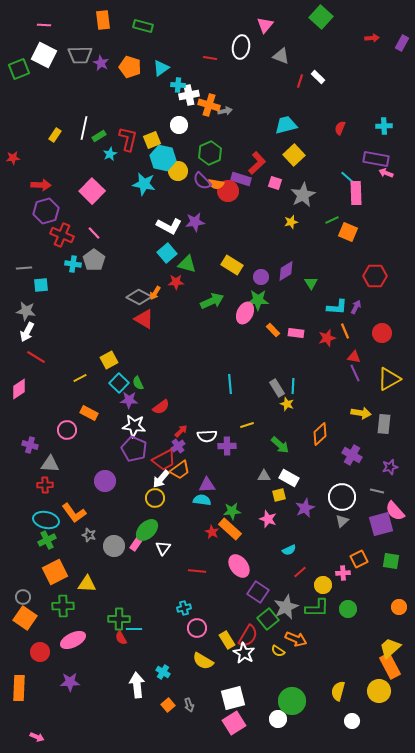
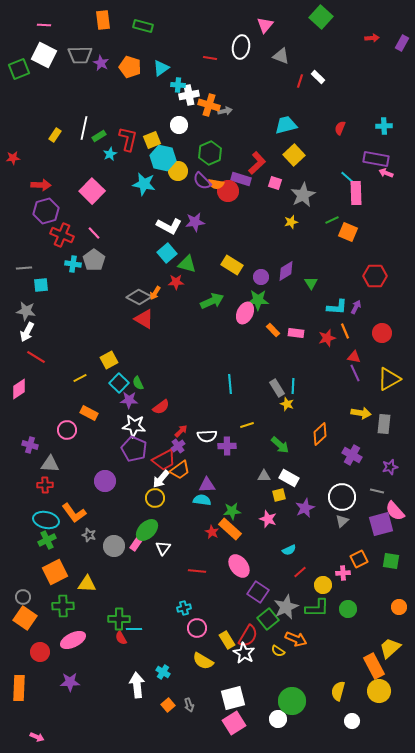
orange rectangle at (390, 666): moved 16 px left
